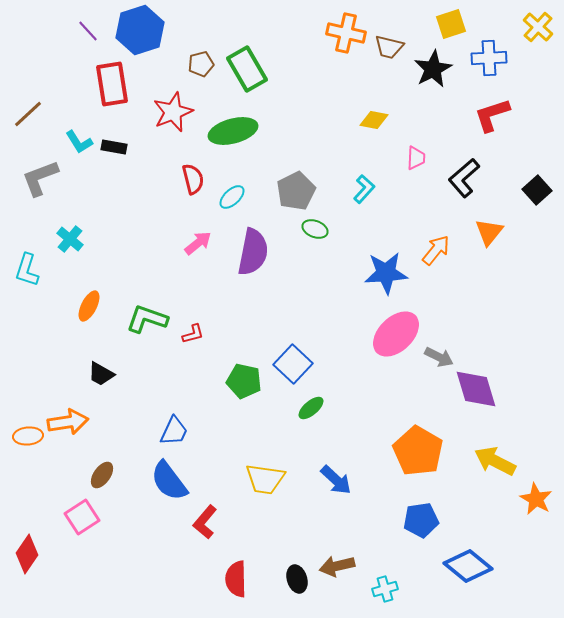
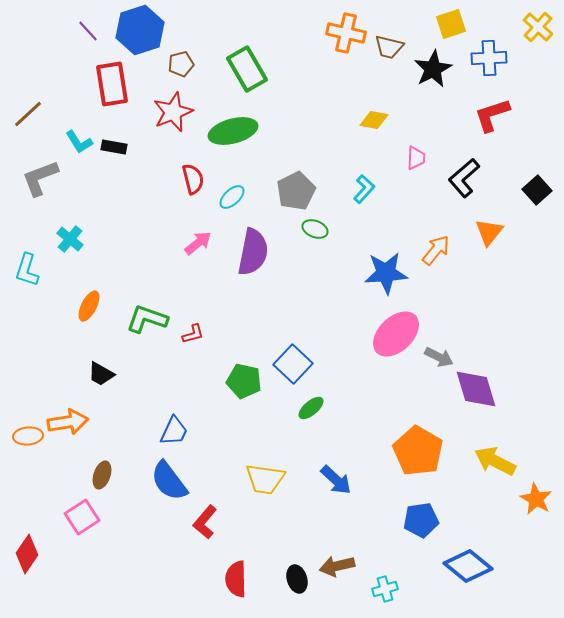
brown pentagon at (201, 64): moved 20 px left
brown ellipse at (102, 475): rotated 16 degrees counterclockwise
